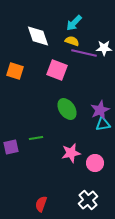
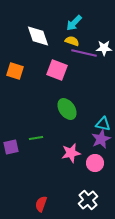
purple star: moved 1 px right, 29 px down
cyan triangle: rotated 21 degrees clockwise
